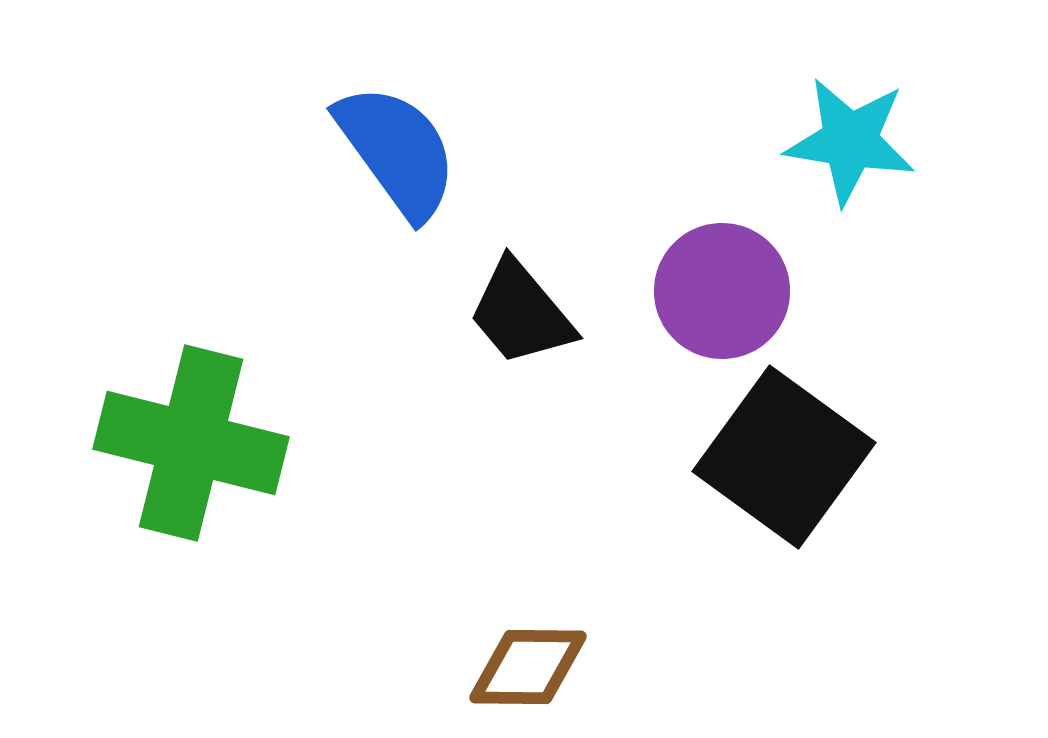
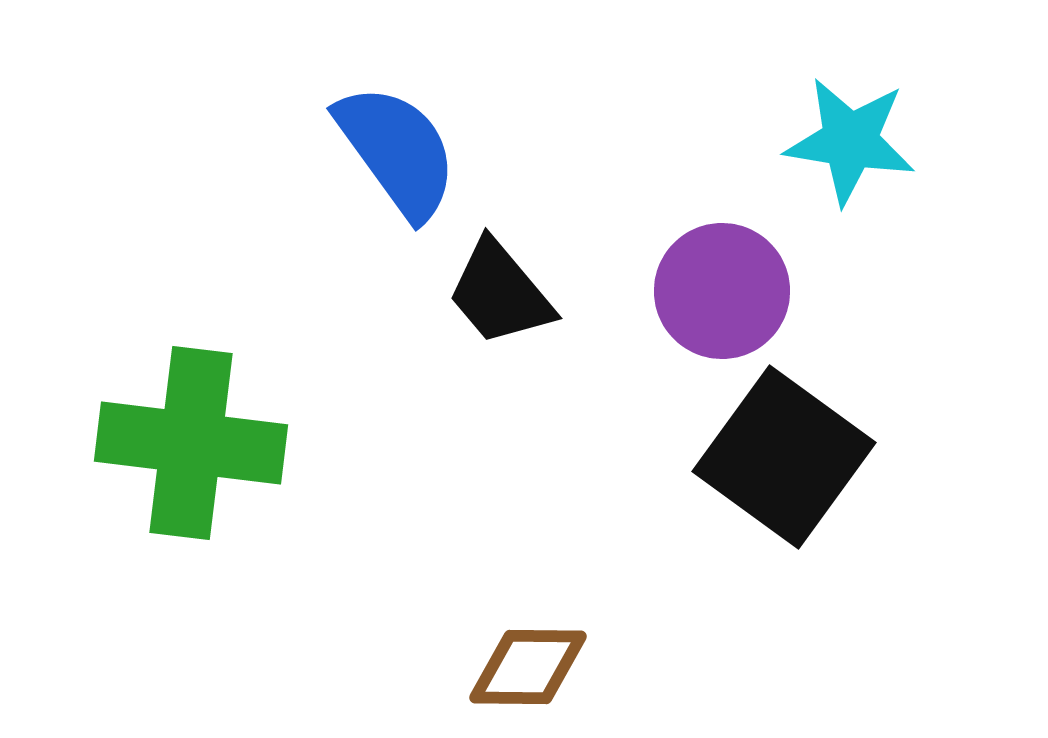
black trapezoid: moved 21 px left, 20 px up
green cross: rotated 7 degrees counterclockwise
